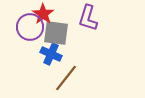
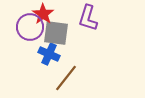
blue cross: moved 2 px left
